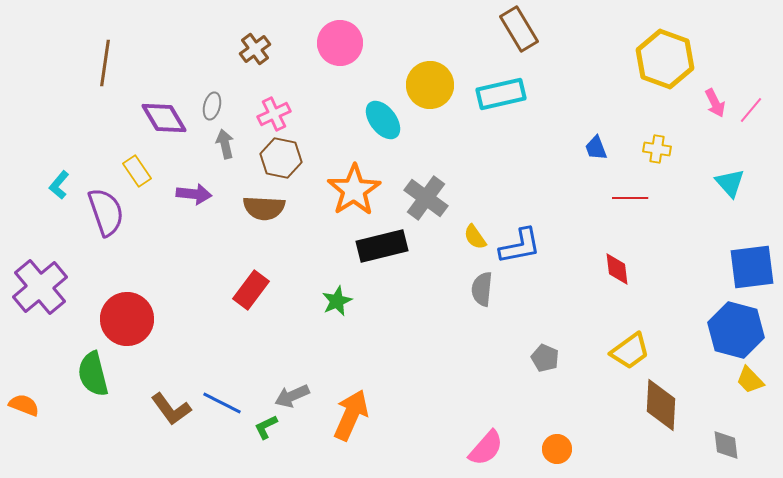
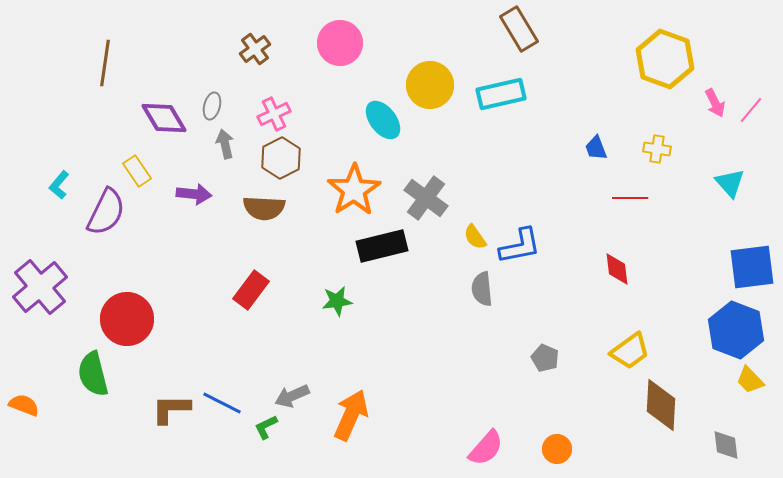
brown hexagon at (281, 158): rotated 21 degrees clockwise
purple semicircle at (106, 212): rotated 45 degrees clockwise
gray semicircle at (482, 289): rotated 12 degrees counterclockwise
green star at (337, 301): rotated 16 degrees clockwise
blue hexagon at (736, 330): rotated 6 degrees clockwise
brown L-shape at (171, 409): rotated 126 degrees clockwise
